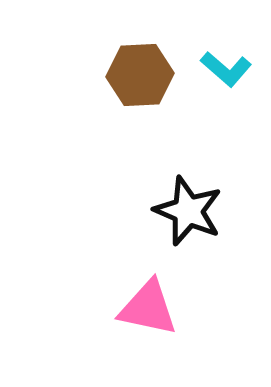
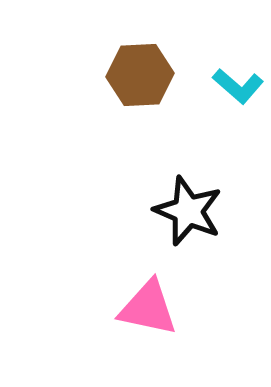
cyan L-shape: moved 12 px right, 17 px down
